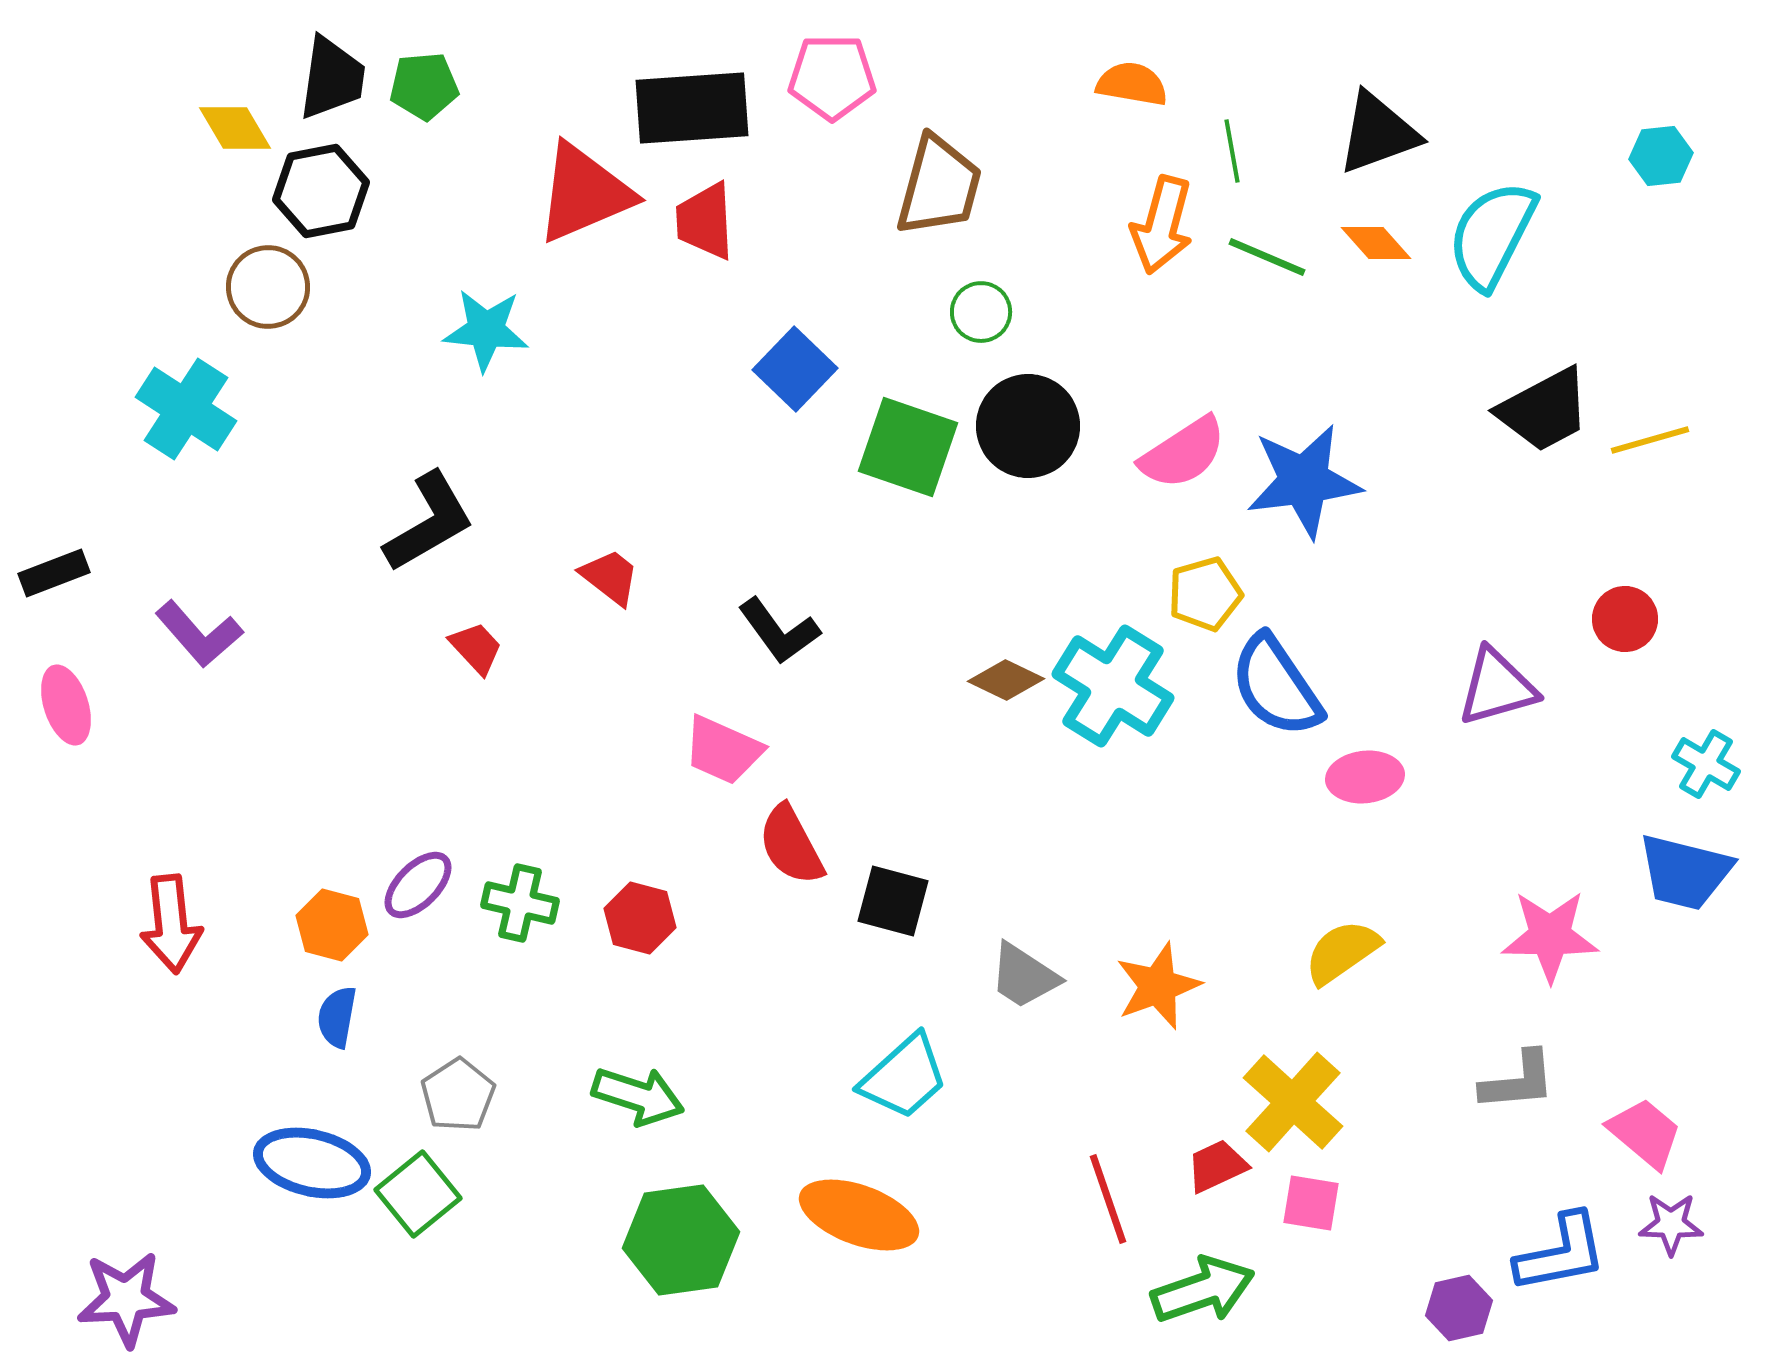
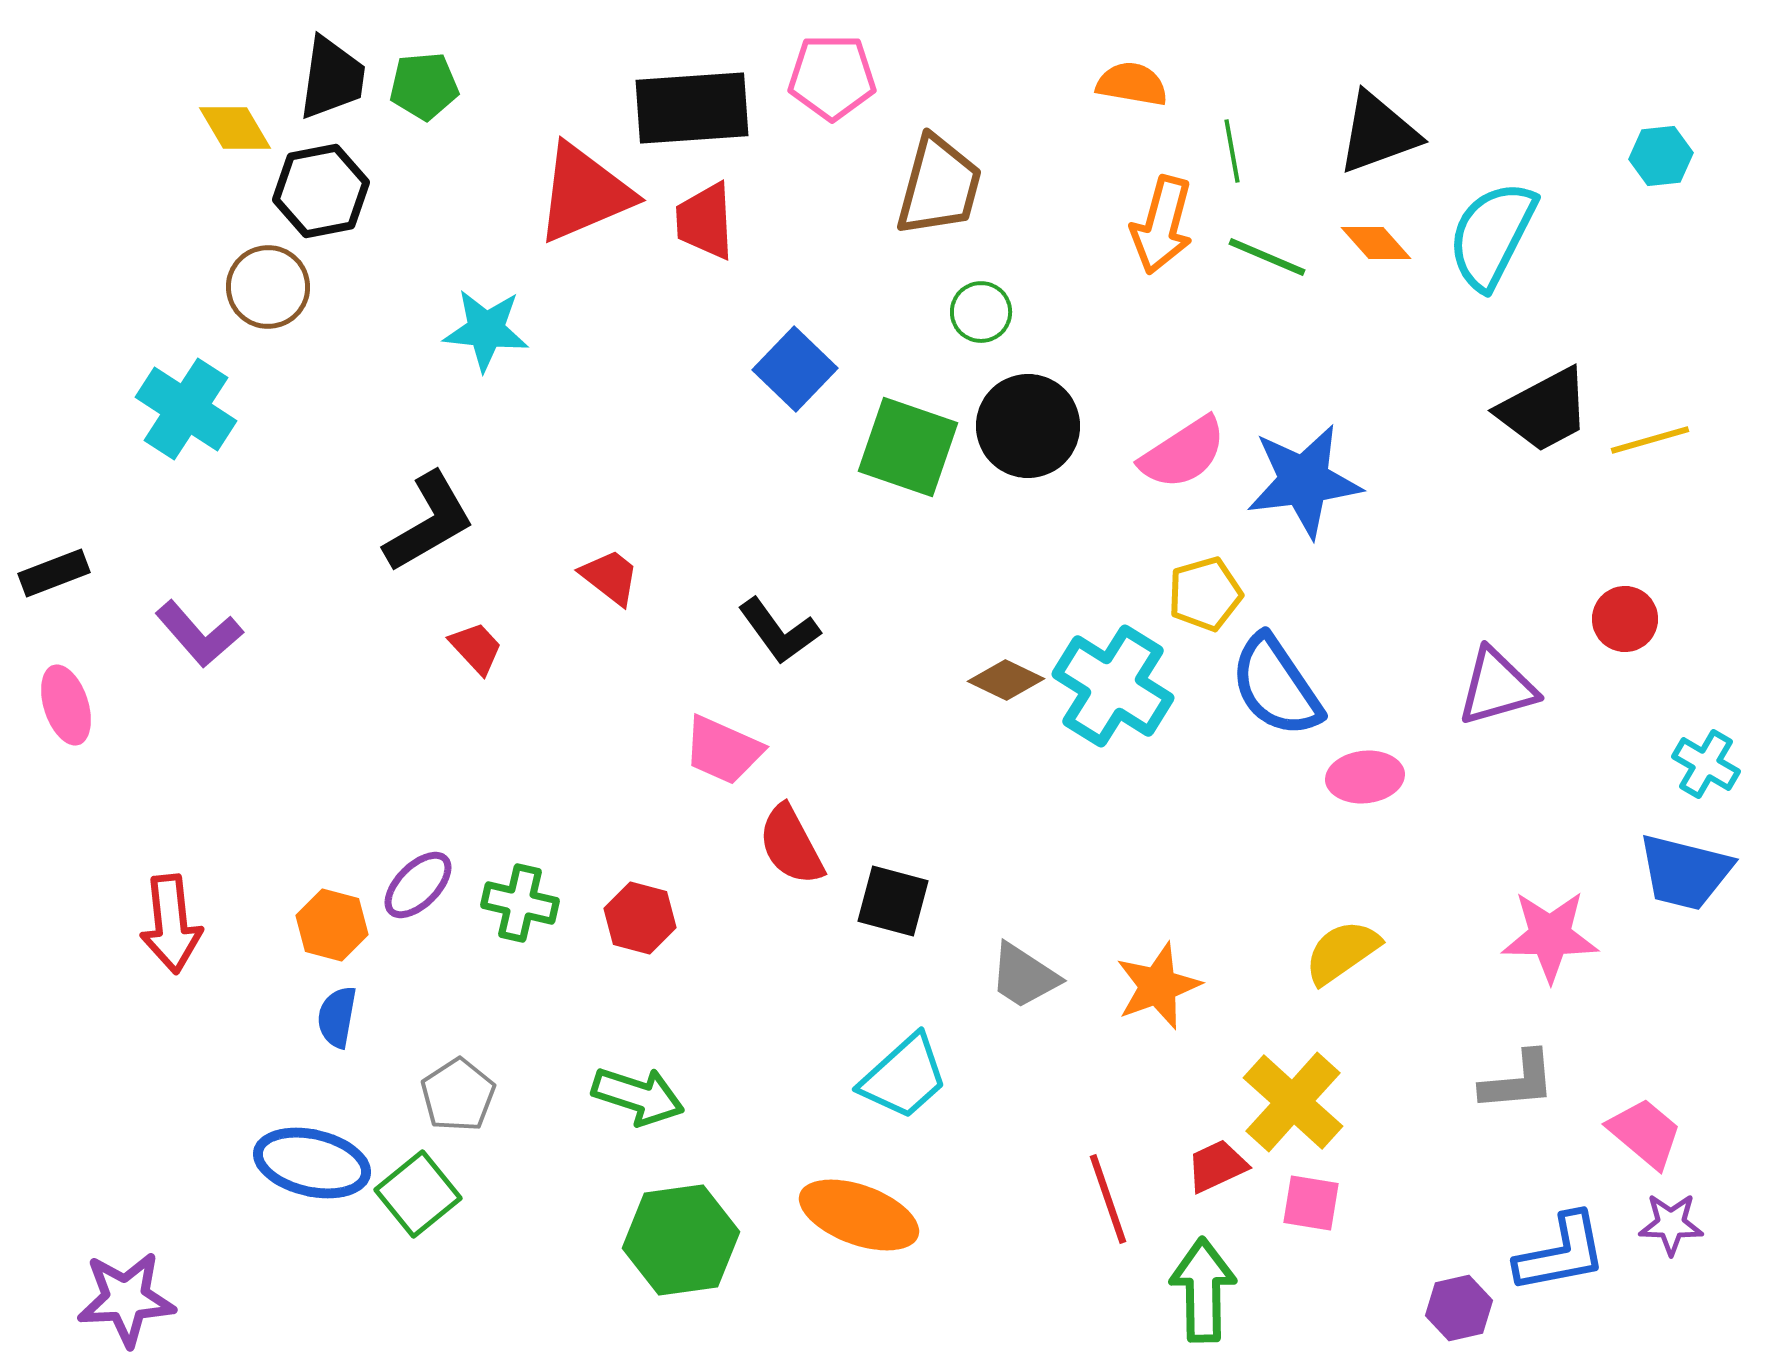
green arrow at (1203, 1290): rotated 72 degrees counterclockwise
